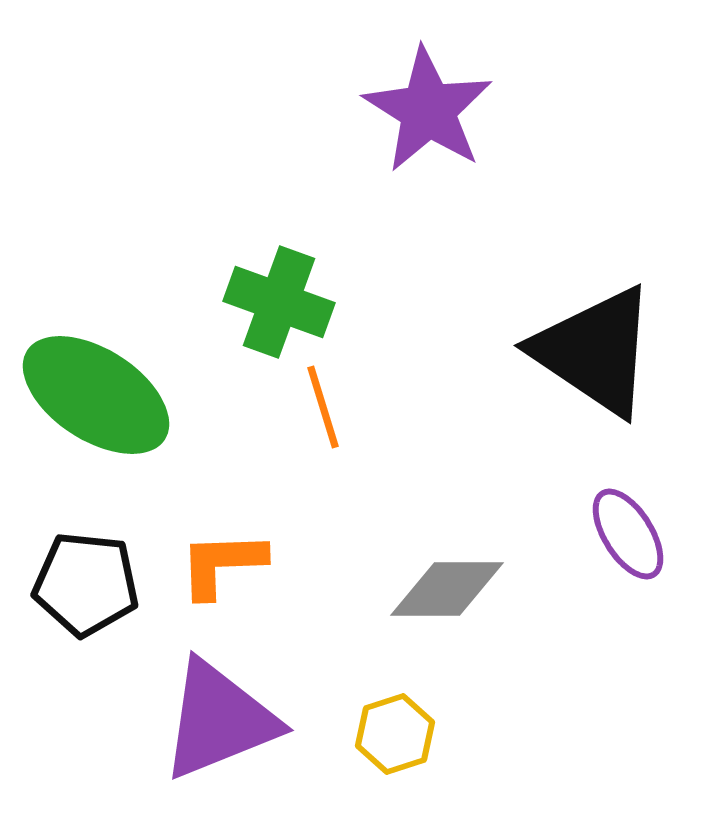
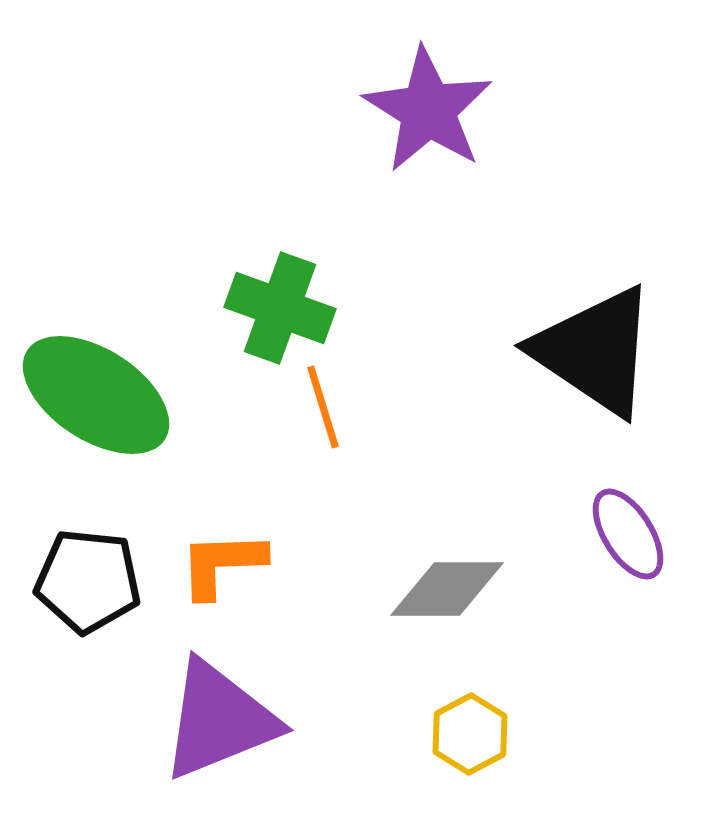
green cross: moved 1 px right, 6 px down
black pentagon: moved 2 px right, 3 px up
yellow hexagon: moved 75 px right; rotated 10 degrees counterclockwise
